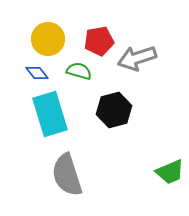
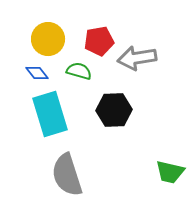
gray arrow: rotated 9 degrees clockwise
black hexagon: rotated 12 degrees clockwise
green trapezoid: rotated 36 degrees clockwise
